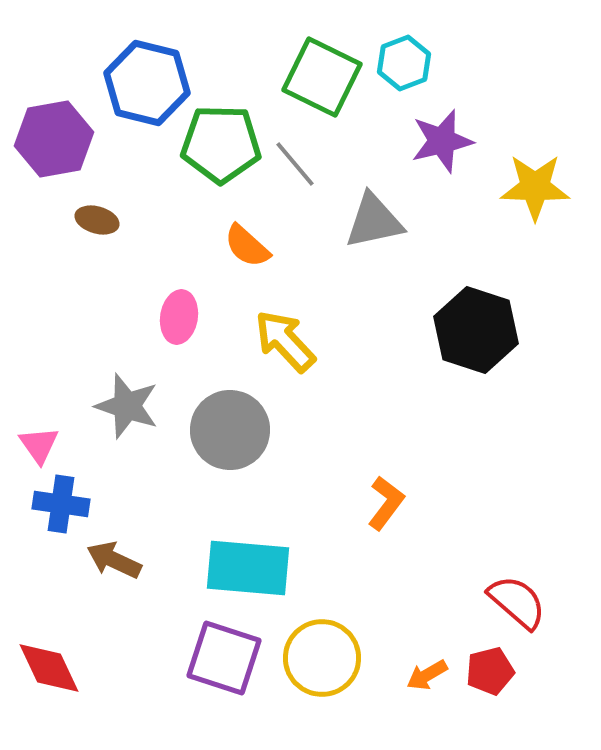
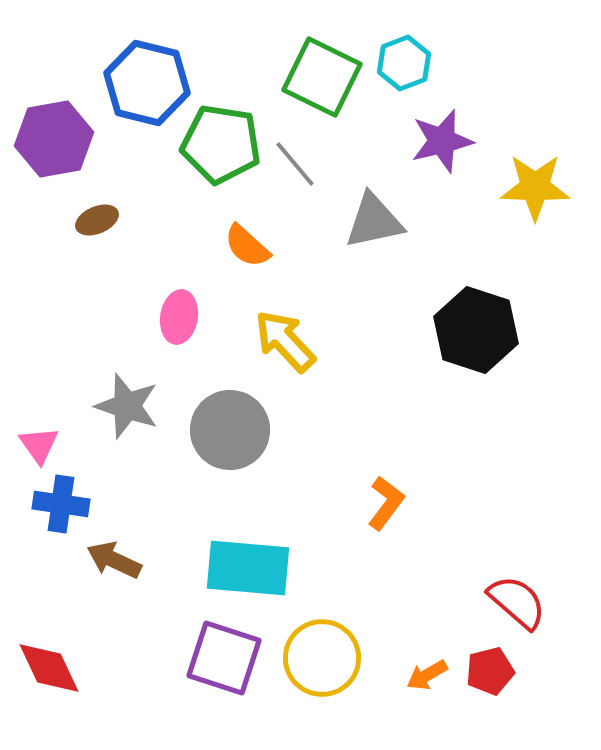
green pentagon: rotated 8 degrees clockwise
brown ellipse: rotated 39 degrees counterclockwise
